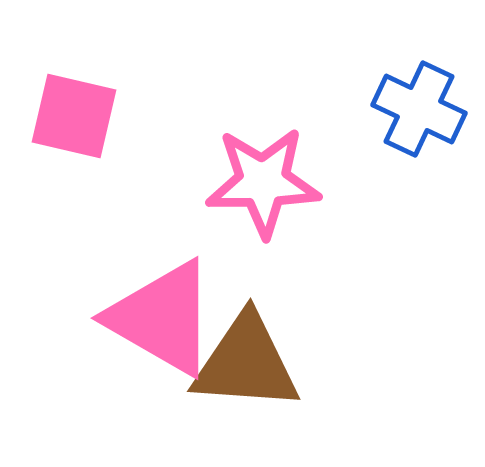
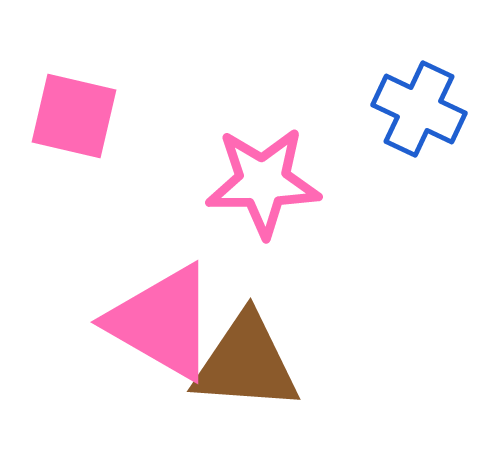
pink triangle: moved 4 px down
